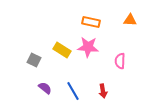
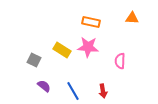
orange triangle: moved 2 px right, 2 px up
purple semicircle: moved 1 px left, 2 px up
